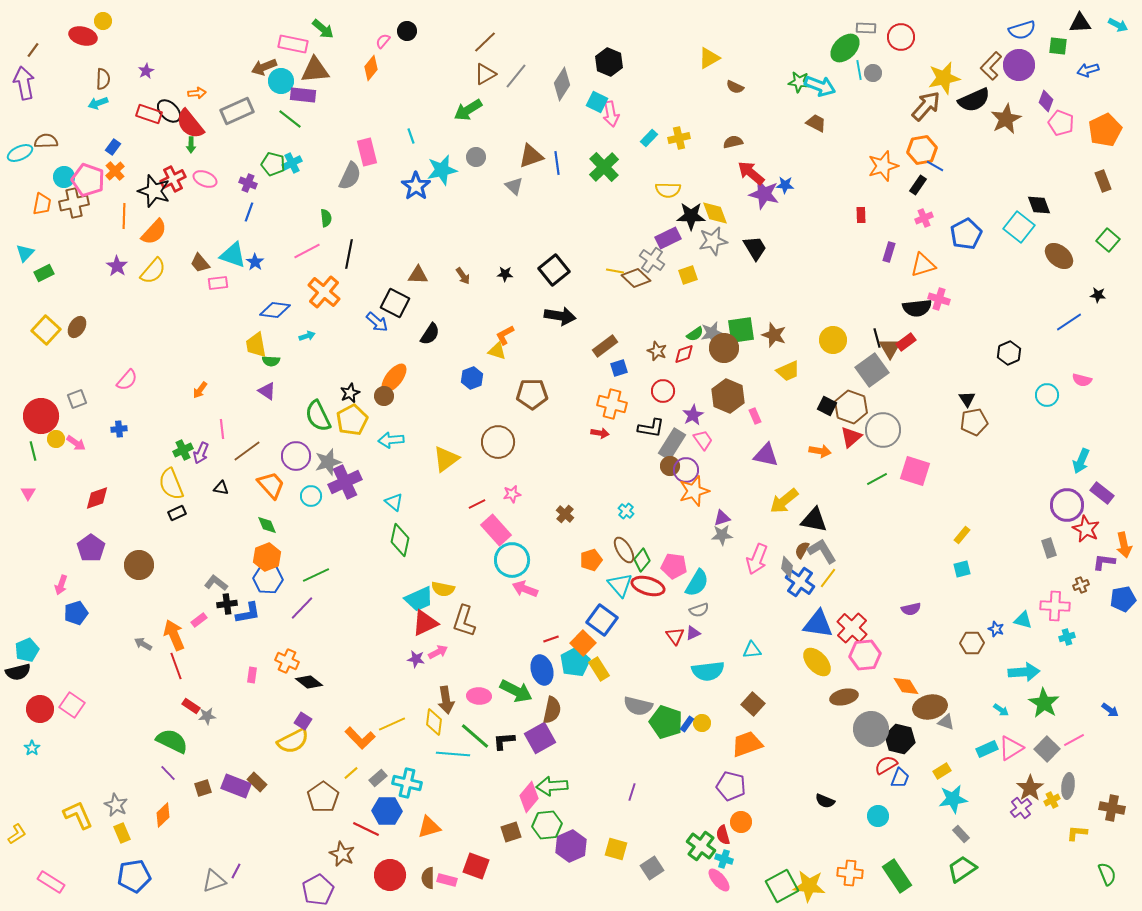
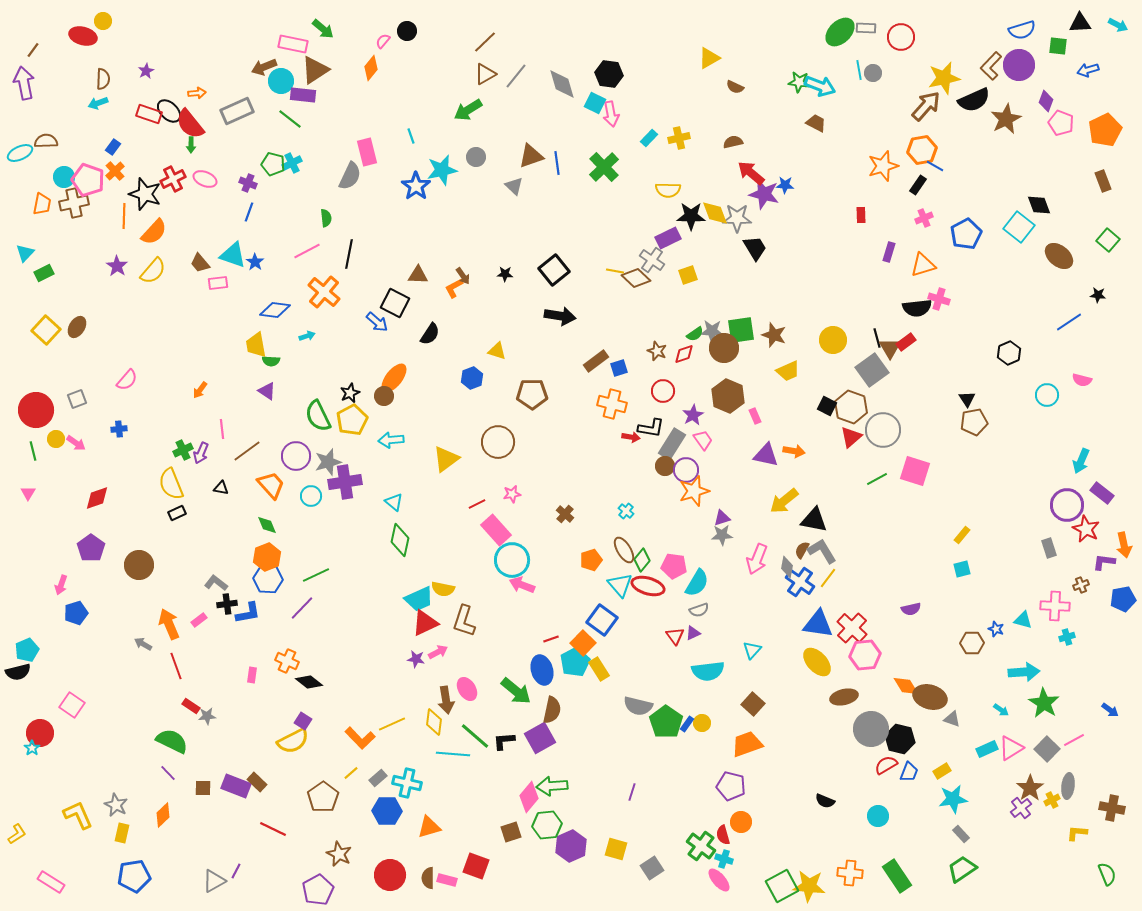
green ellipse at (845, 48): moved 5 px left, 16 px up
black hexagon at (609, 62): moved 12 px down; rotated 16 degrees counterclockwise
brown triangle at (315, 70): rotated 28 degrees counterclockwise
gray diamond at (562, 84): rotated 48 degrees counterclockwise
cyan square at (597, 102): moved 2 px left, 1 px down
black star at (154, 191): moved 9 px left, 3 px down
gray star at (713, 241): moved 24 px right, 23 px up; rotated 12 degrees clockwise
gray star at (712, 333): moved 2 px up; rotated 15 degrees clockwise
orange L-shape at (505, 335): moved 51 px left, 47 px up
brown rectangle at (605, 346): moved 9 px left, 15 px down
red circle at (41, 416): moved 5 px left, 6 px up
red arrow at (600, 433): moved 31 px right, 4 px down
orange arrow at (820, 451): moved 26 px left
brown circle at (670, 466): moved 5 px left
purple cross at (345, 482): rotated 16 degrees clockwise
pink arrow at (525, 589): moved 3 px left, 4 px up
orange arrow at (174, 635): moved 5 px left, 11 px up
cyan triangle at (752, 650): rotated 42 degrees counterclockwise
green arrow at (516, 691): rotated 12 degrees clockwise
pink ellipse at (479, 696): moved 12 px left, 7 px up; rotated 55 degrees clockwise
brown ellipse at (930, 707): moved 10 px up; rotated 28 degrees clockwise
red circle at (40, 709): moved 24 px down
green pentagon at (666, 722): rotated 16 degrees clockwise
gray triangle at (946, 722): moved 6 px right, 3 px up
blue trapezoid at (900, 778): moved 9 px right, 6 px up
brown square at (203, 788): rotated 18 degrees clockwise
red line at (366, 829): moved 93 px left
yellow rectangle at (122, 833): rotated 36 degrees clockwise
brown star at (342, 854): moved 3 px left
gray triangle at (214, 881): rotated 10 degrees counterclockwise
